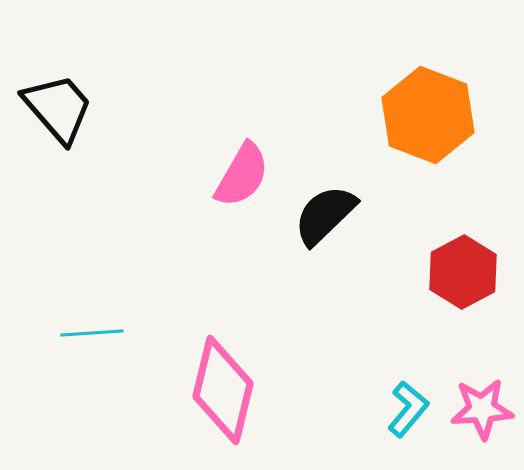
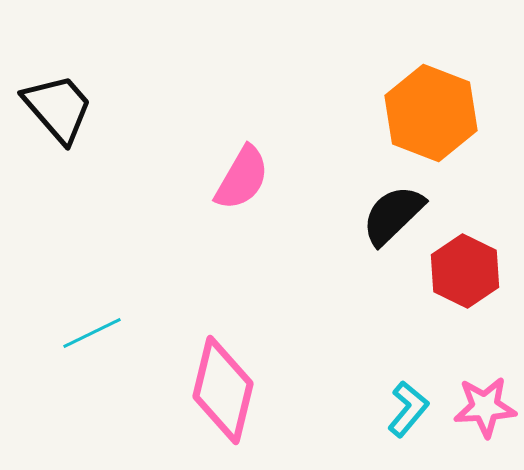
orange hexagon: moved 3 px right, 2 px up
pink semicircle: moved 3 px down
black semicircle: moved 68 px right
red hexagon: moved 2 px right, 1 px up; rotated 6 degrees counterclockwise
cyan line: rotated 22 degrees counterclockwise
pink star: moved 3 px right, 2 px up
